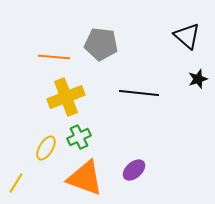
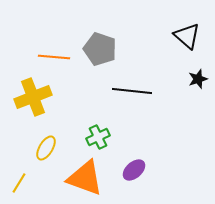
gray pentagon: moved 1 px left, 5 px down; rotated 12 degrees clockwise
black line: moved 7 px left, 2 px up
yellow cross: moved 33 px left
green cross: moved 19 px right
yellow line: moved 3 px right
